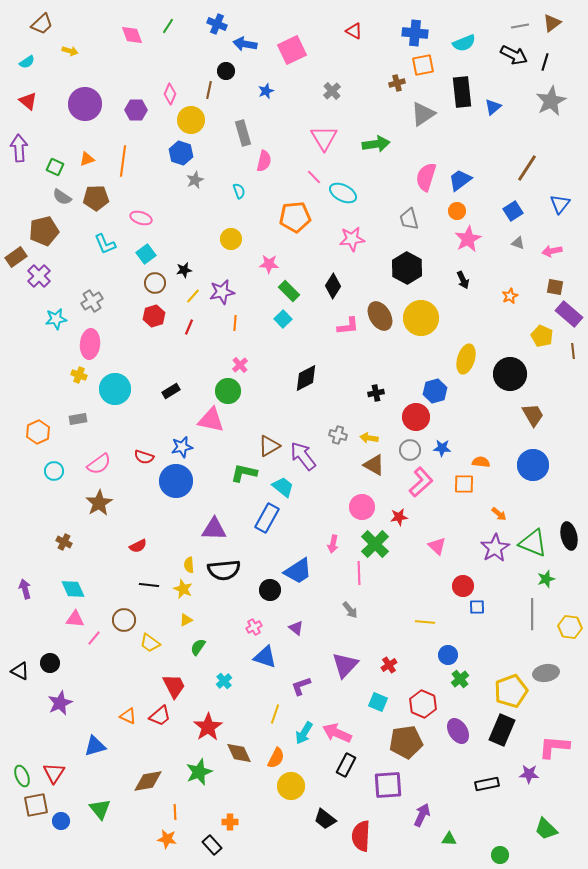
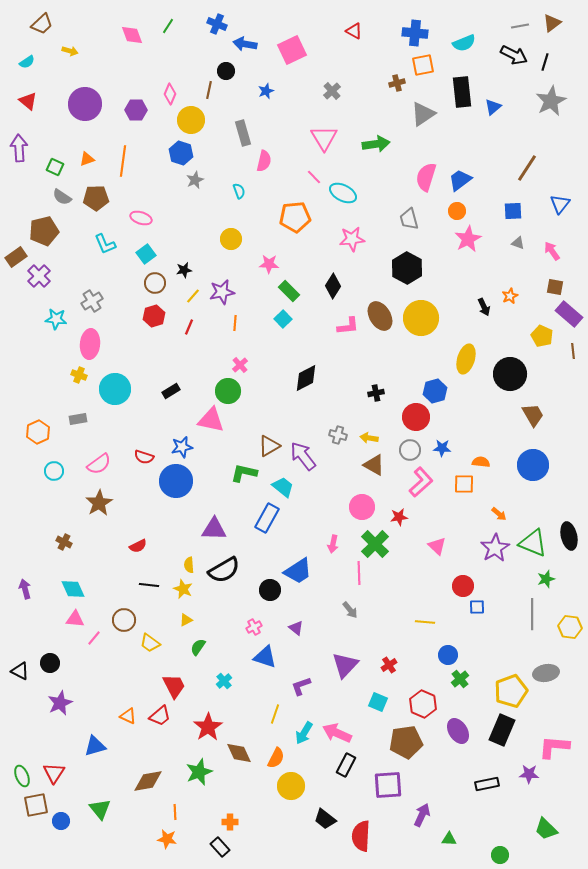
blue square at (513, 211): rotated 30 degrees clockwise
pink arrow at (552, 251): rotated 66 degrees clockwise
black arrow at (463, 280): moved 21 px right, 27 px down
cyan star at (56, 319): rotated 15 degrees clockwise
black semicircle at (224, 570): rotated 24 degrees counterclockwise
black rectangle at (212, 845): moved 8 px right, 2 px down
